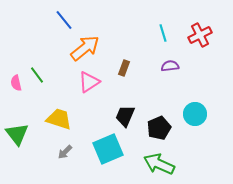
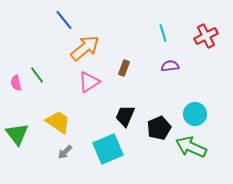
red cross: moved 6 px right, 1 px down
yellow trapezoid: moved 1 px left, 3 px down; rotated 16 degrees clockwise
green arrow: moved 32 px right, 17 px up
